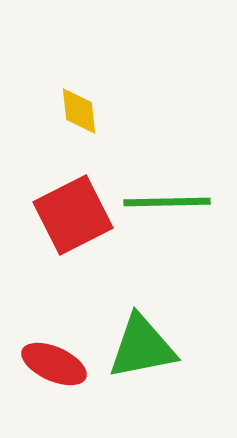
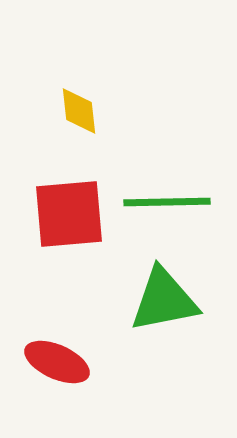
red square: moved 4 px left, 1 px up; rotated 22 degrees clockwise
green triangle: moved 22 px right, 47 px up
red ellipse: moved 3 px right, 2 px up
